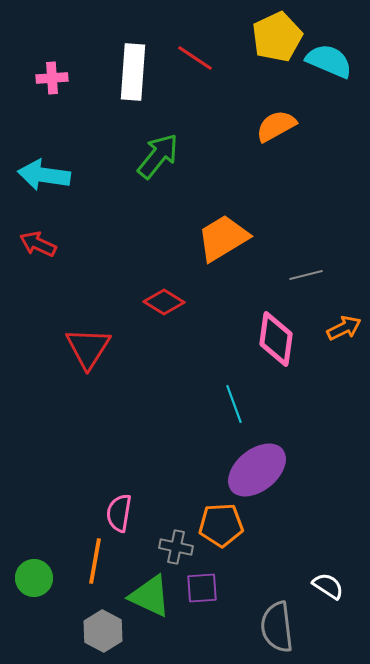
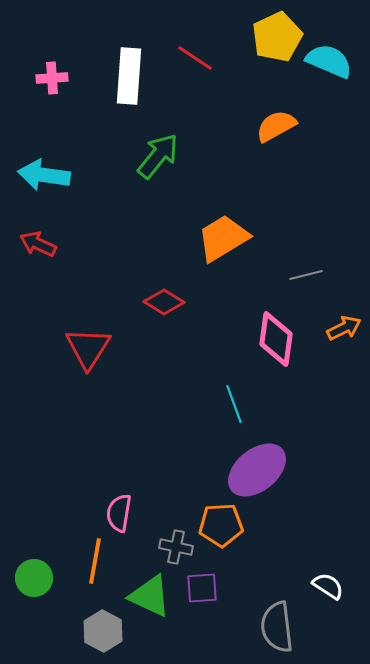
white rectangle: moved 4 px left, 4 px down
